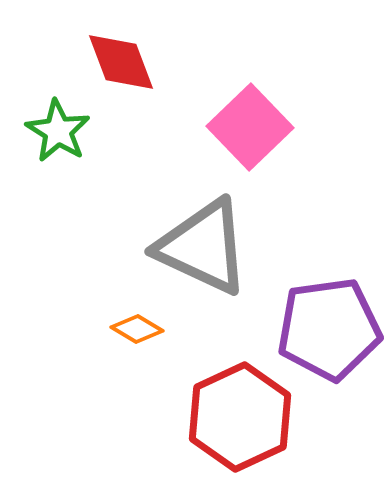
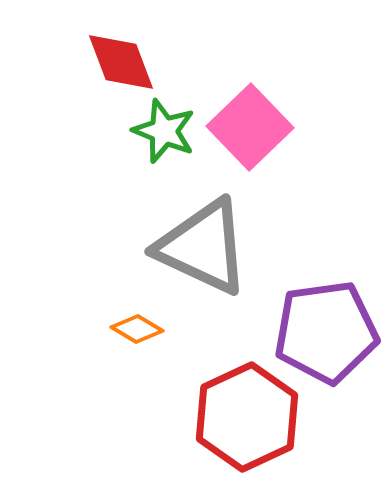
green star: moved 106 px right; rotated 10 degrees counterclockwise
purple pentagon: moved 3 px left, 3 px down
red hexagon: moved 7 px right
